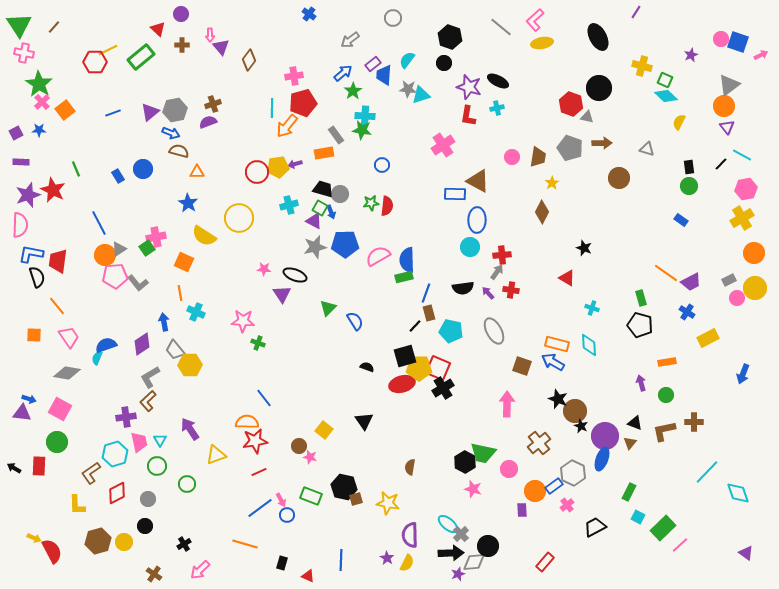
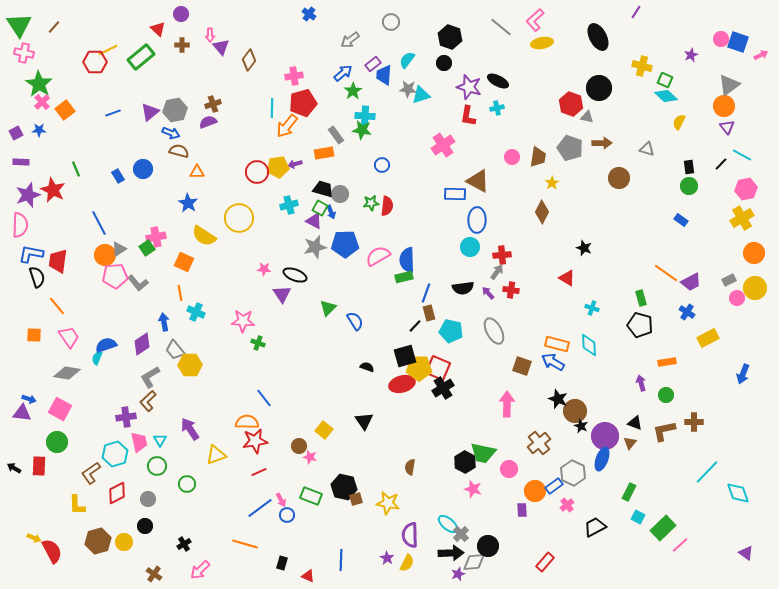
gray circle at (393, 18): moved 2 px left, 4 px down
